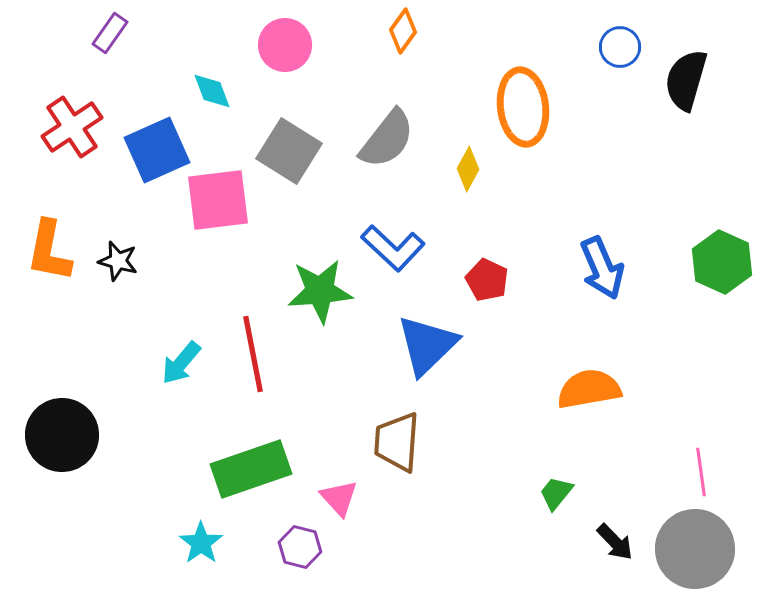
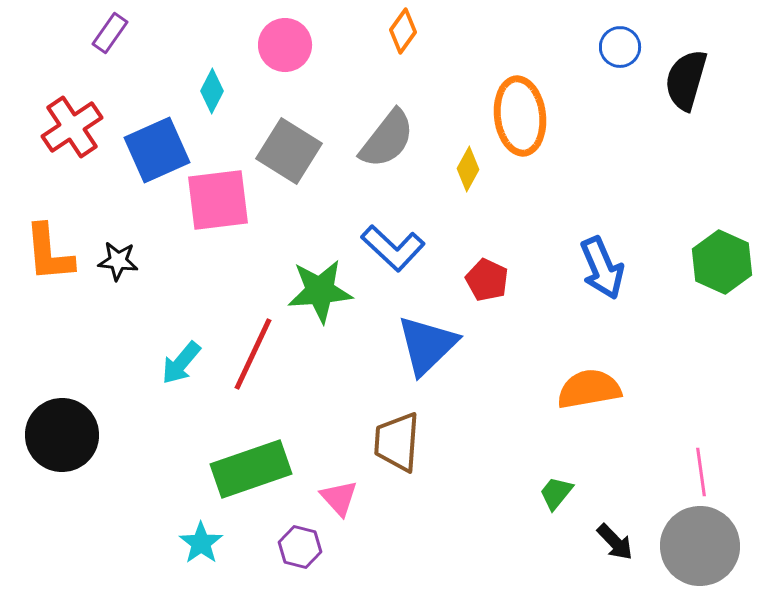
cyan diamond: rotated 48 degrees clockwise
orange ellipse: moved 3 px left, 9 px down
orange L-shape: moved 2 px down; rotated 16 degrees counterclockwise
black star: rotated 9 degrees counterclockwise
red line: rotated 36 degrees clockwise
gray circle: moved 5 px right, 3 px up
